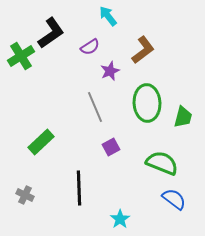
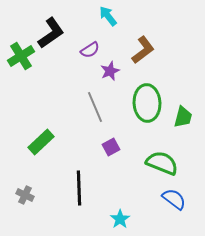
purple semicircle: moved 3 px down
